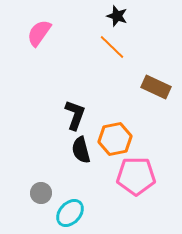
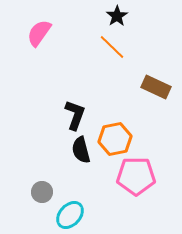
black star: rotated 20 degrees clockwise
gray circle: moved 1 px right, 1 px up
cyan ellipse: moved 2 px down
